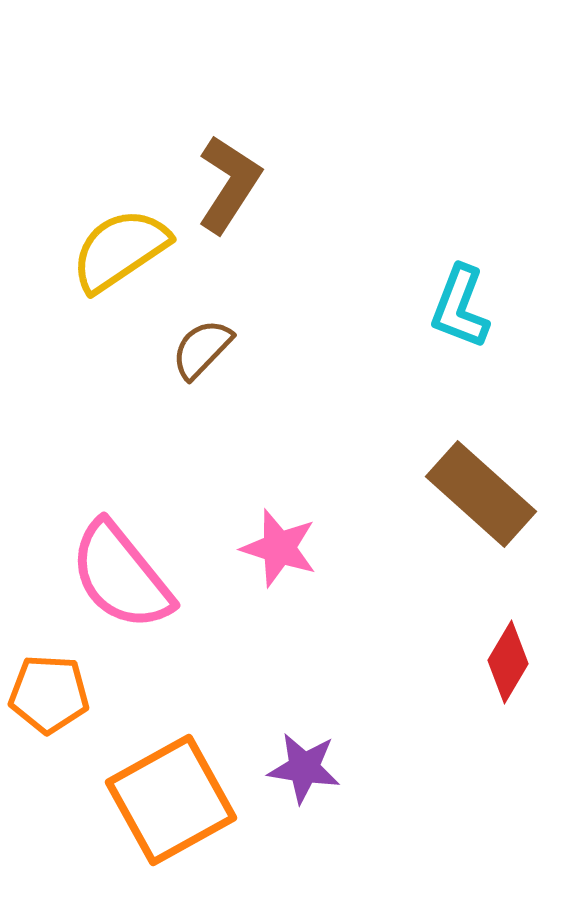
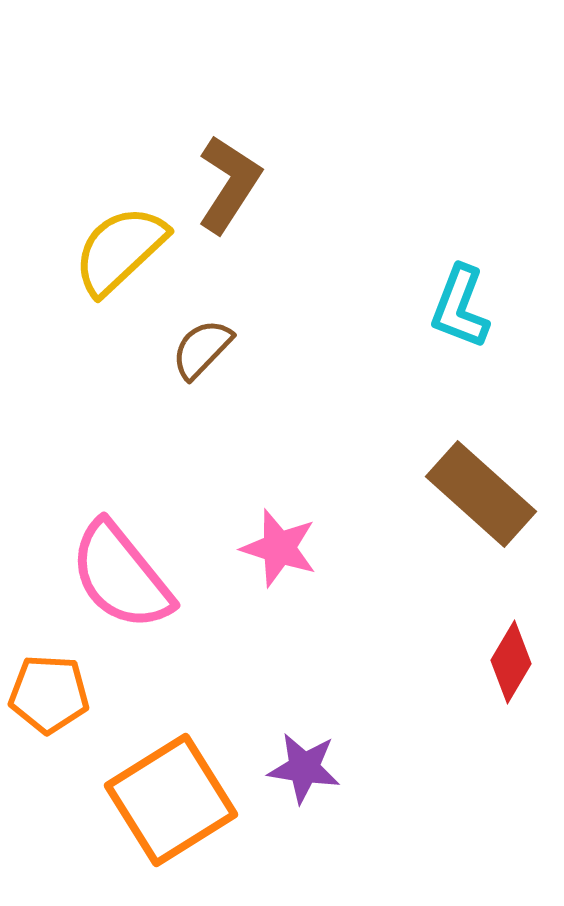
yellow semicircle: rotated 9 degrees counterclockwise
red diamond: moved 3 px right
orange square: rotated 3 degrees counterclockwise
